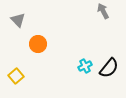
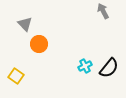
gray triangle: moved 7 px right, 4 px down
orange circle: moved 1 px right
yellow square: rotated 14 degrees counterclockwise
